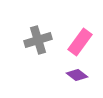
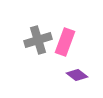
pink rectangle: moved 15 px left; rotated 16 degrees counterclockwise
